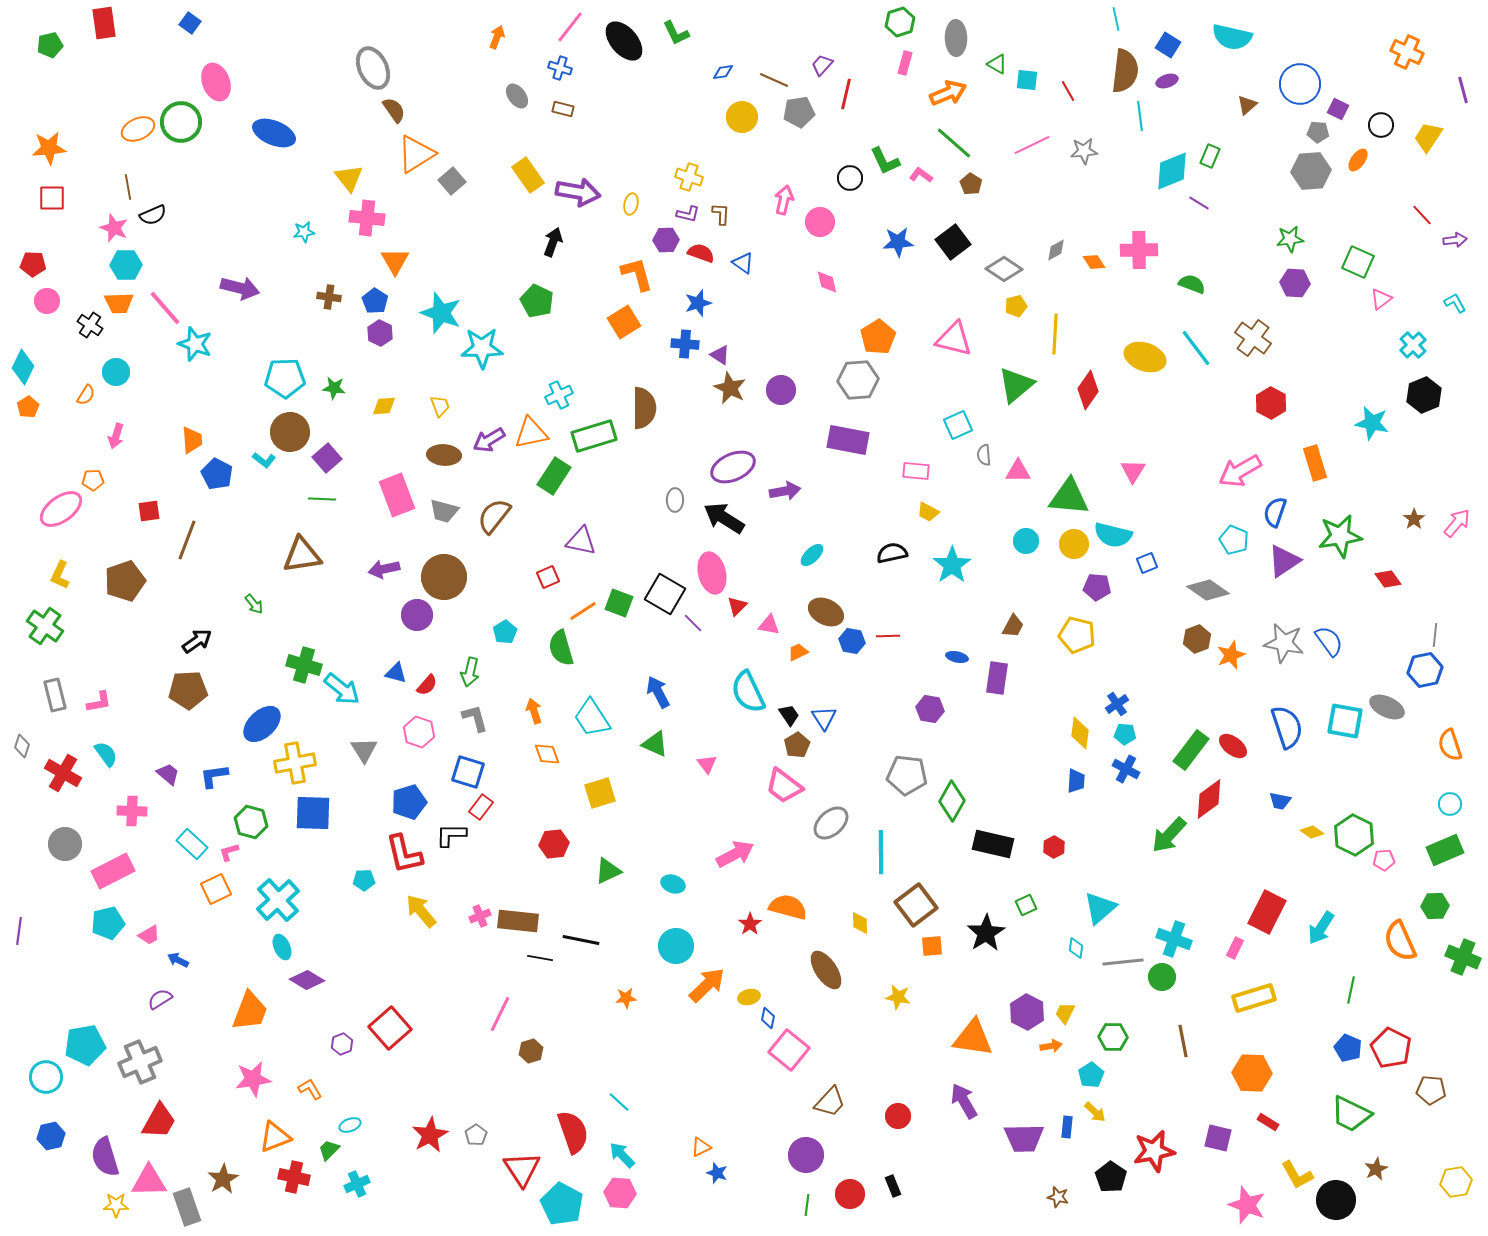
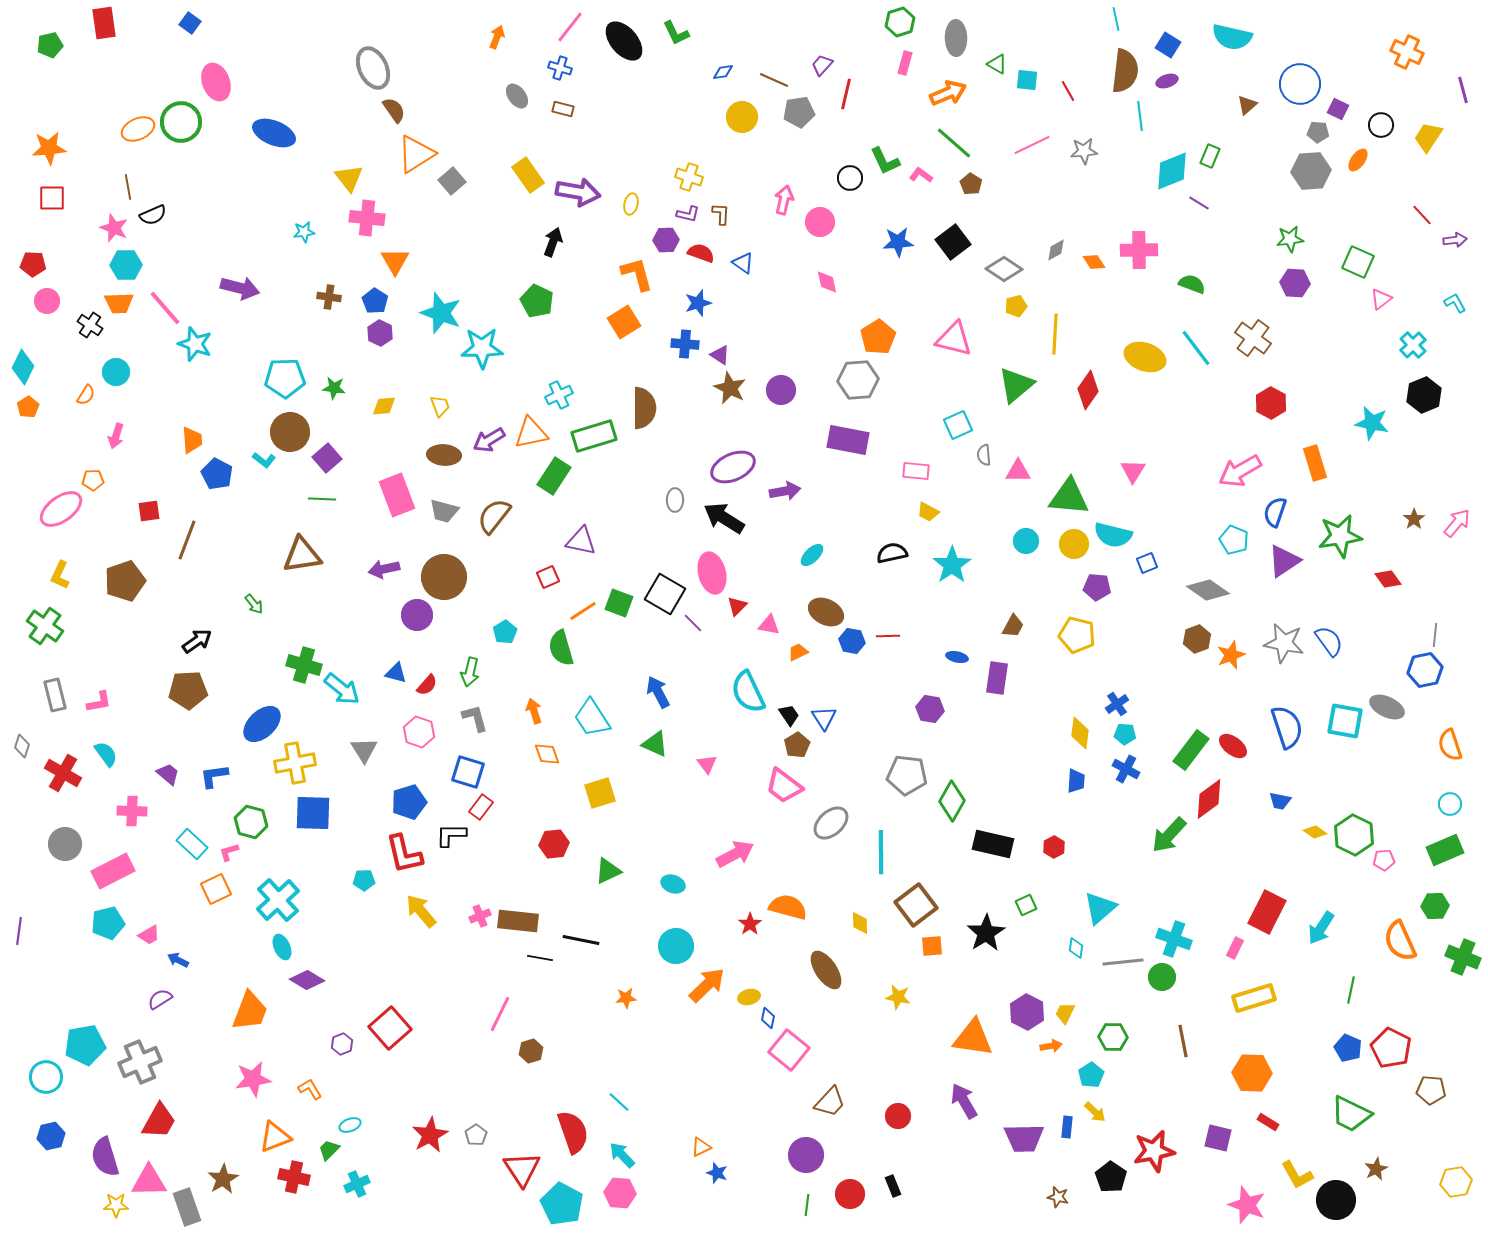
yellow diamond at (1312, 832): moved 3 px right
